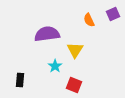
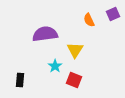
purple semicircle: moved 2 px left
red square: moved 5 px up
